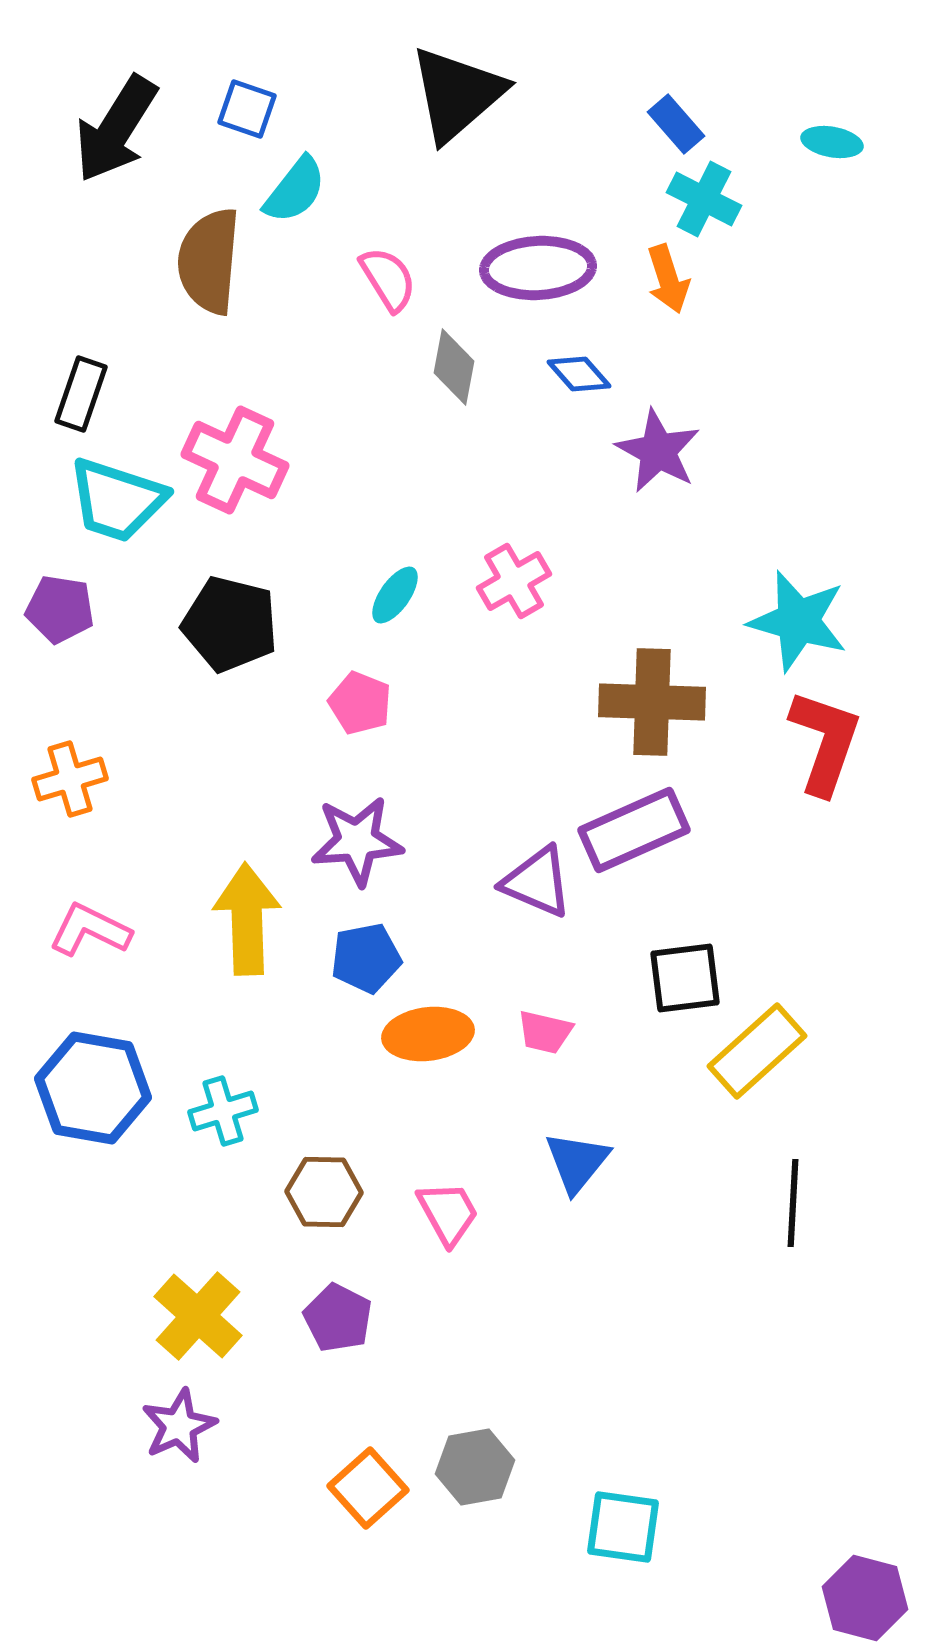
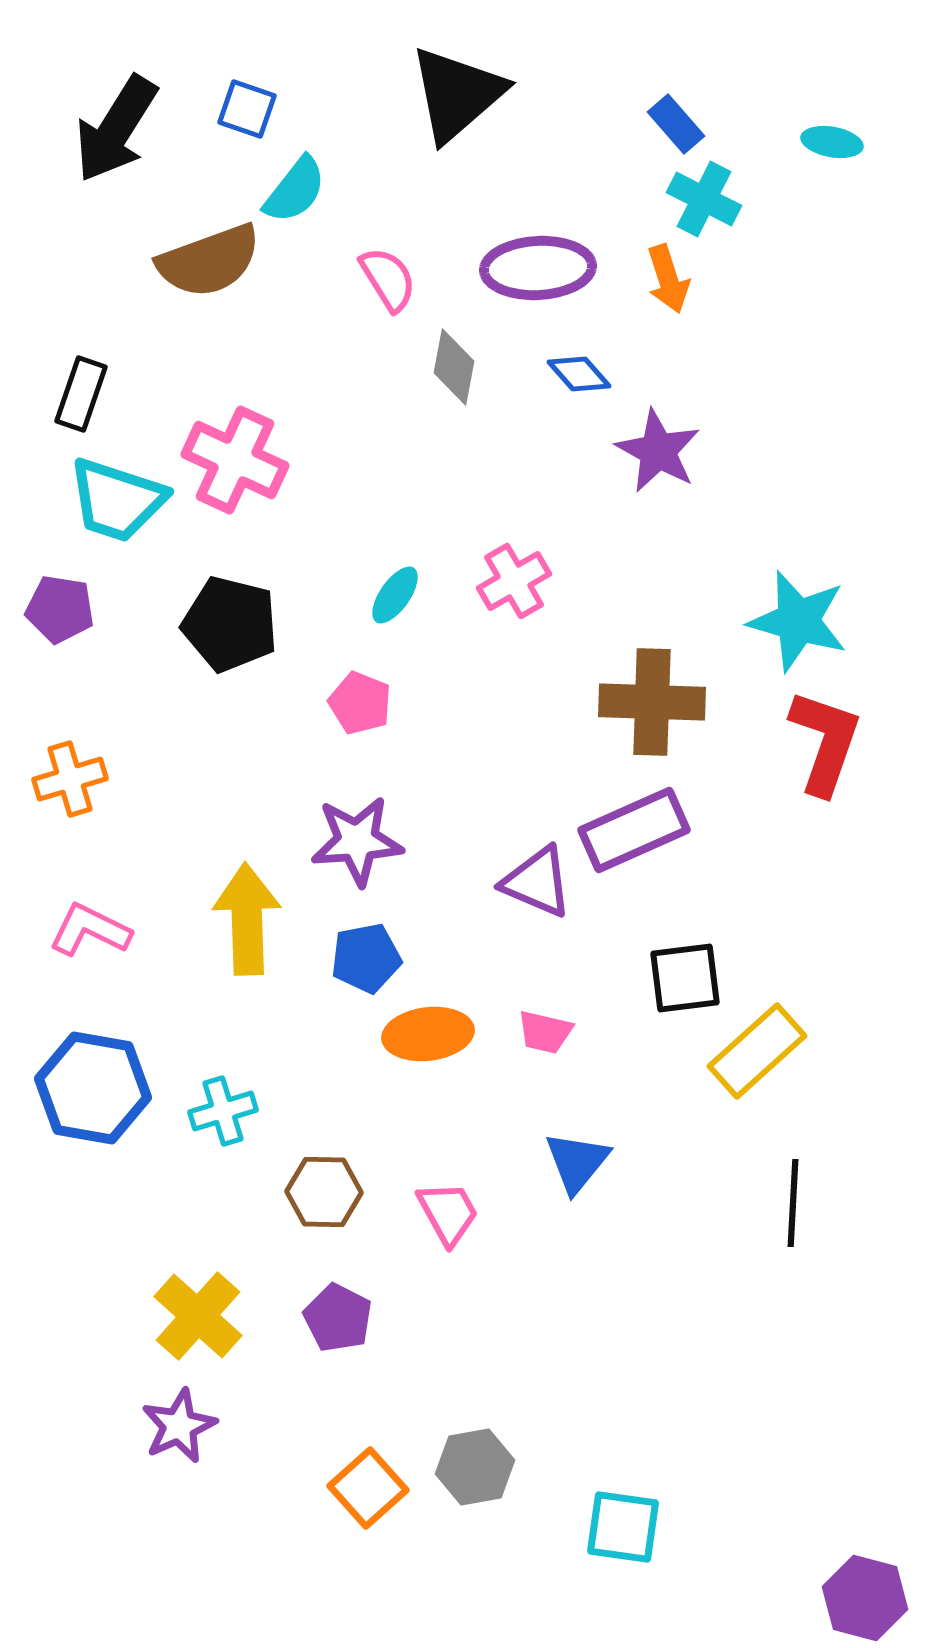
brown semicircle at (209, 261): rotated 115 degrees counterclockwise
